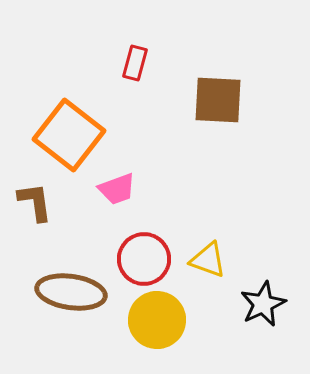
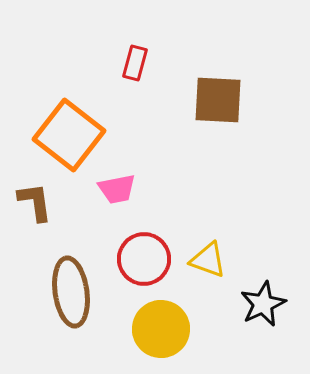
pink trapezoid: rotated 9 degrees clockwise
brown ellipse: rotated 74 degrees clockwise
yellow circle: moved 4 px right, 9 px down
